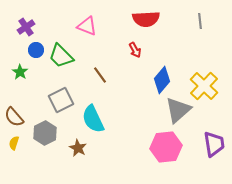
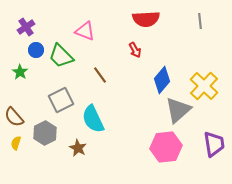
pink triangle: moved 2 px left, 5 px down
yellow semicircle: moved 2 px right
